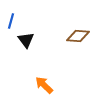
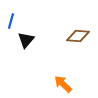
black triangle: rotated 18 degrees clockwise
orange arrow: moved 19 px right, 1 px up
